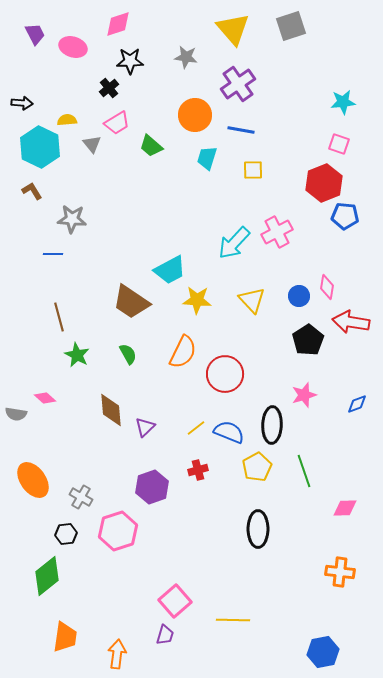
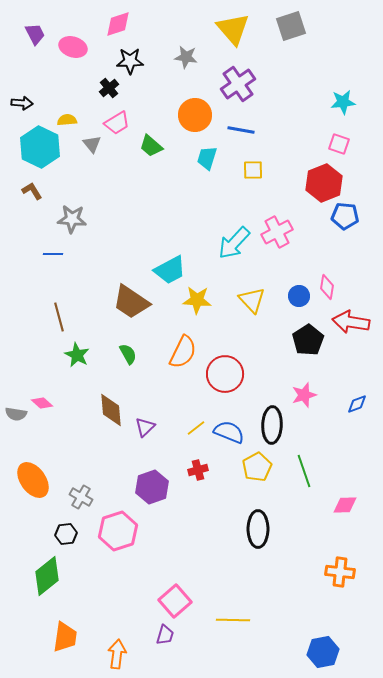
pink diamond at (45, 398): moved 3 px left, 5 px down
pink diamond at (345, 508): moved 3 px up
